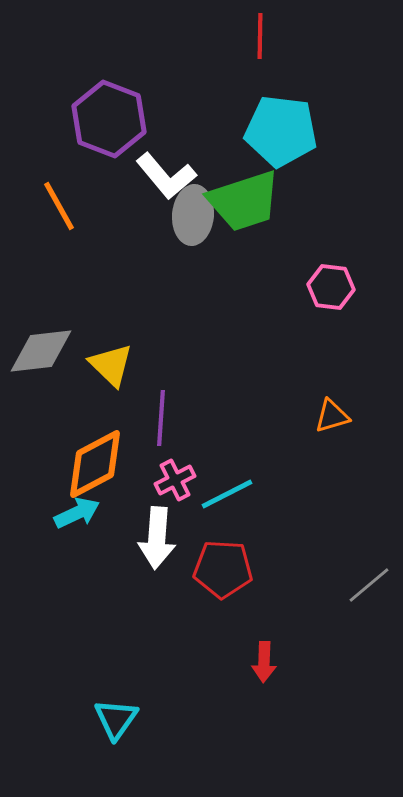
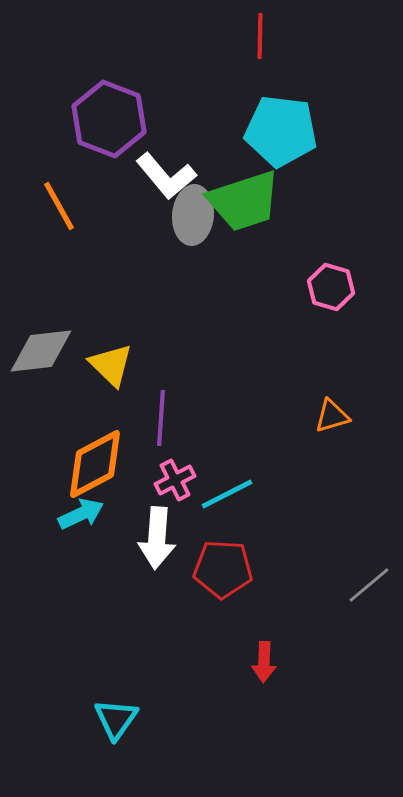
pink hexagon: rotated 9 degrees clockwise
cyan arrow: moved 4 px right, 1 px down
